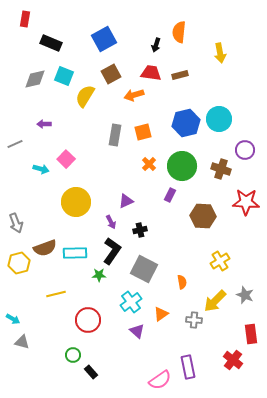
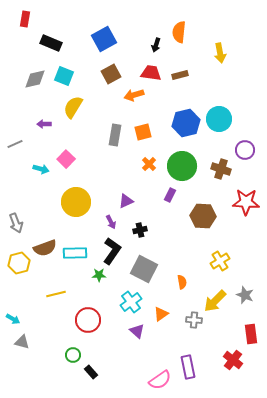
yellow semicircle at (85, 96): moved 12 px left, 11 px down
